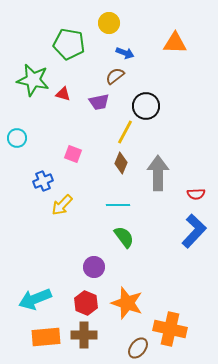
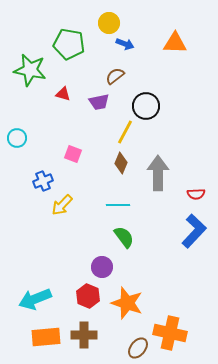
blue arrow: moved 9 px up
green star: moved 3 px left, 10 px up
purple circle: moved 8 px right
red hexagon: moved 2 px right, 7 px up
orange cross: moved 4 px down
